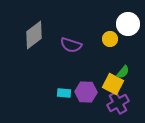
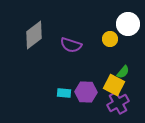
yellow square: moved 1 px right, 1 px down
